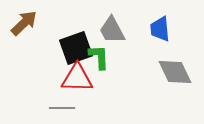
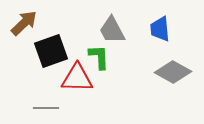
black square: moved 25 px left, 3 px down
gray diamond: moved 2 px left; rotated 36 degrees counterclockwise
gray line: moved 16 px left
